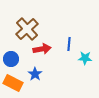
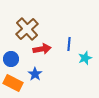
cyan star: rotated 24 degrees counterclockwise
